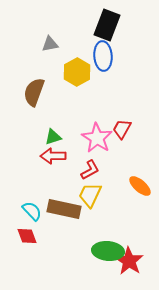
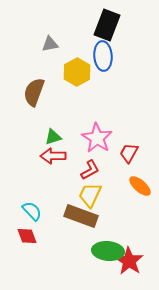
red trapezoid: moved 7 px right, 24 px down
brown rectangle: moved 17 px right, 7 px down; rotated 8 degrees clockwise
